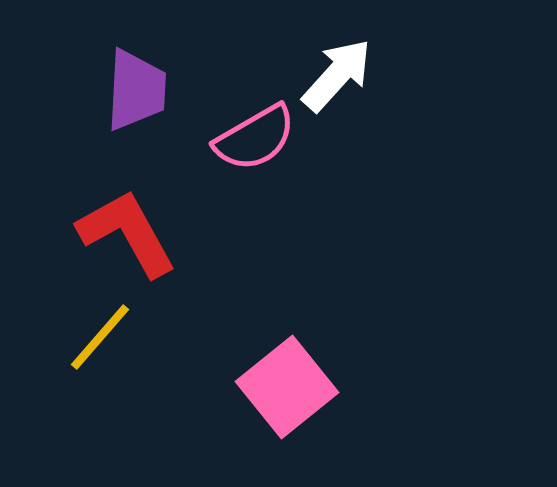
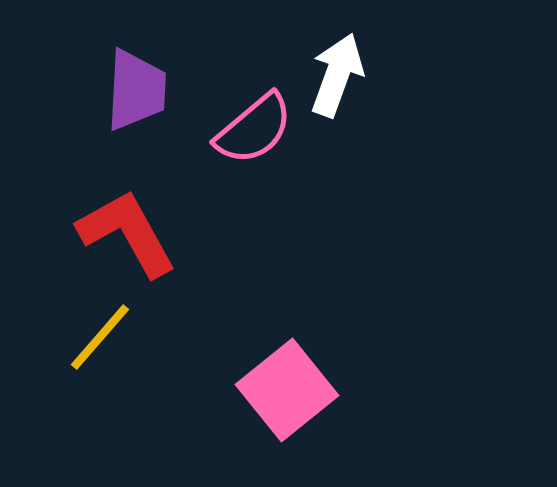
white arrow: rotated 22 degrees counterclockwise
pink semicircle: moved 1 px left, 9 px up; rotated 10 degrees counterclockwise
pink square: moved 3 px down
